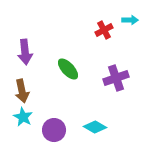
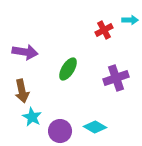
purple arrow: rotated 75 degrees counterclockwise
green ellipse: rotated 75 degrees clockwise
cyan star: moved 9 px right
purple circle: moved 6 px right, 1 px down
